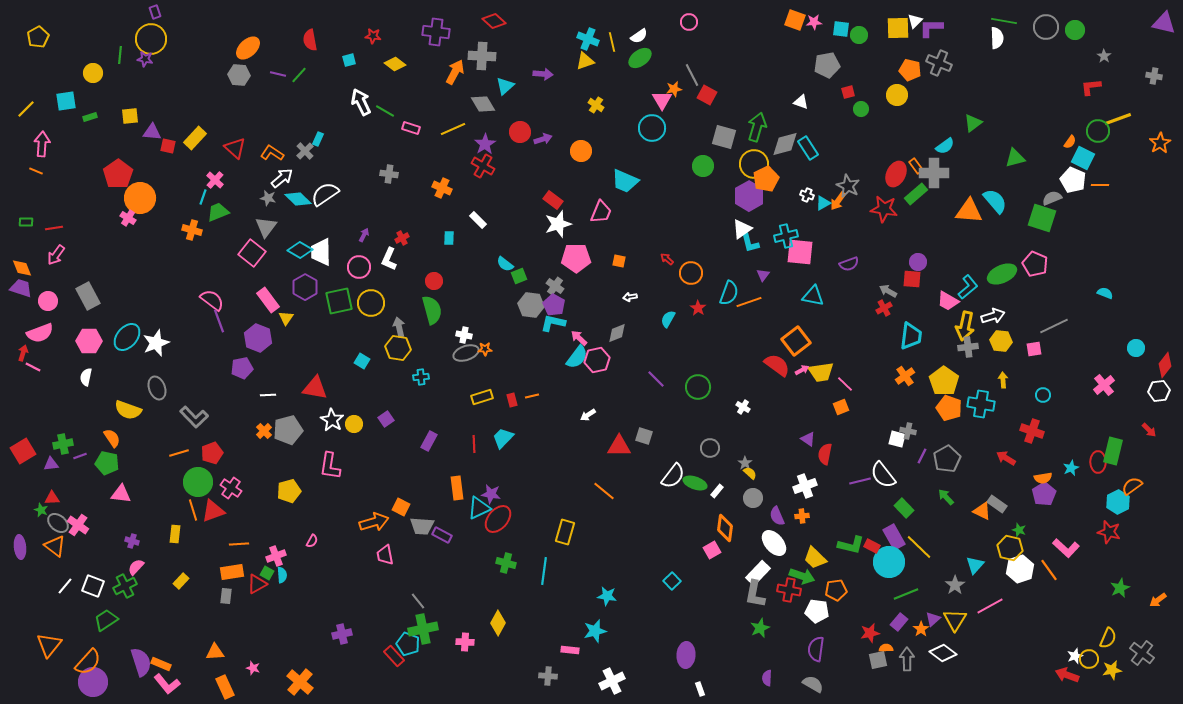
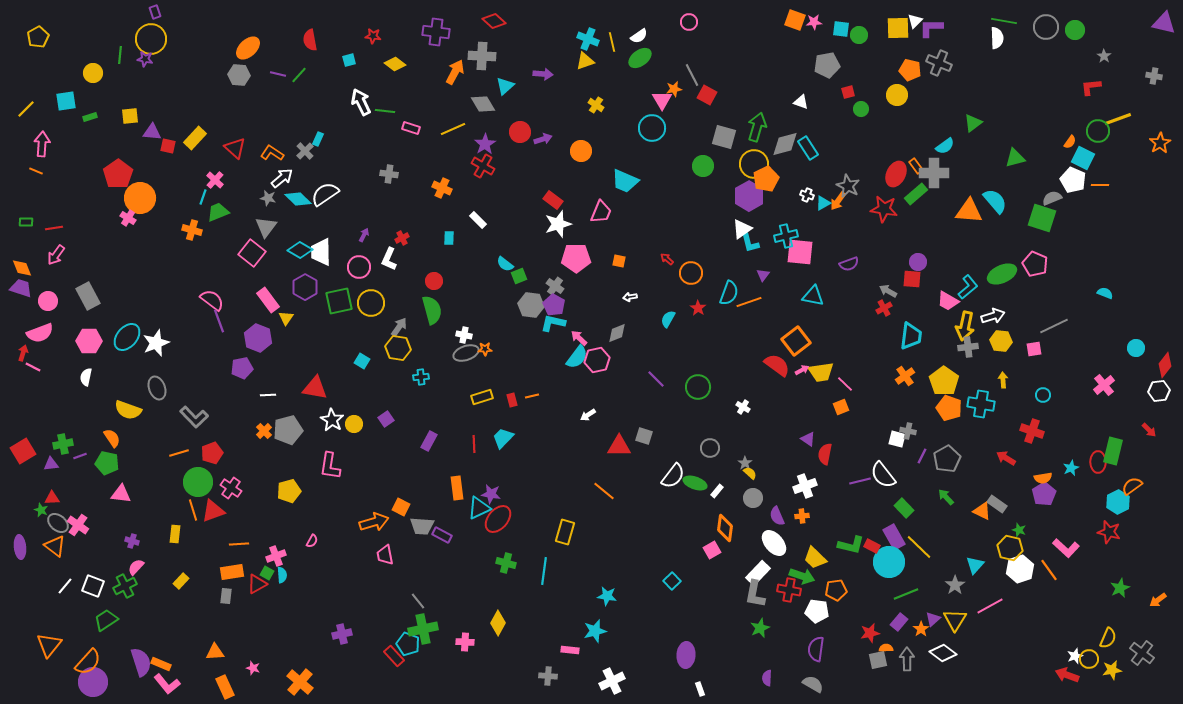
green line at (385, 111): rotated 24 degrees counterclockwise
gray arrow at (399, 327): rotated 48 degrees clockwise
